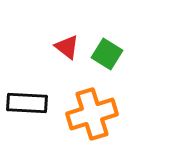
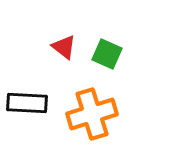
red triangle: moved 3 px left
green square: rotated 8 degrees counterclockwise
